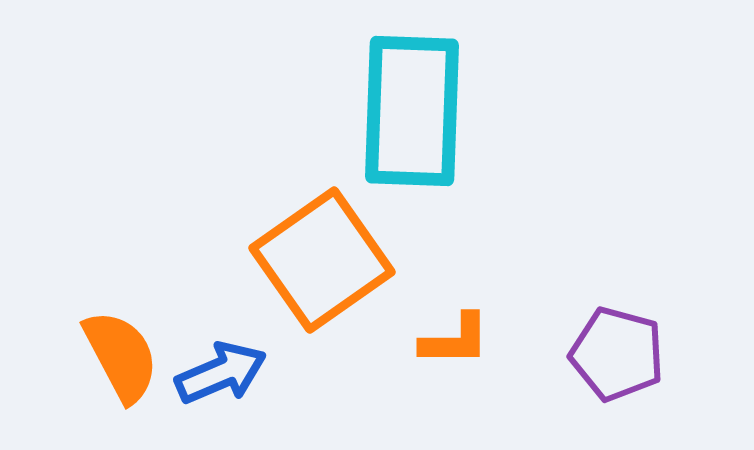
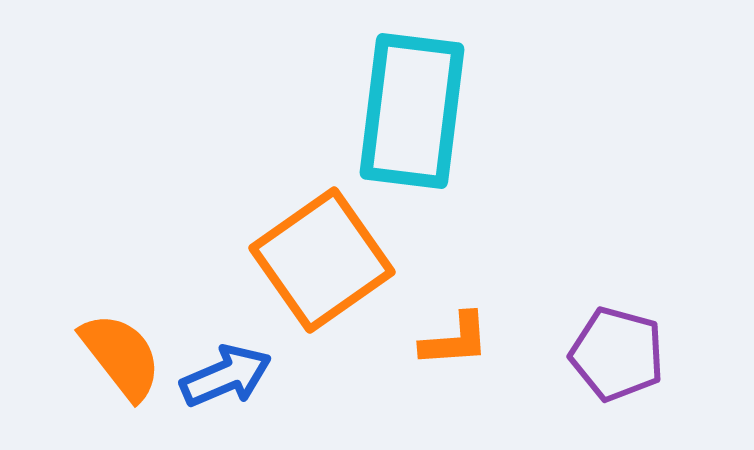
cyan rectangle: rotated 5 degrees clockwise
orange L-shape: rotated 4 degrees counterclockwise
orange semicircle: rotated 10 degrees counterclockwise
blue arrow: moved 5 px right, 3 px down
